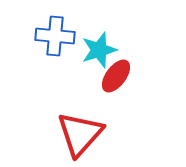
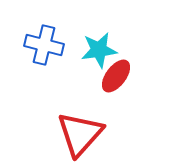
blue cross: moved 11 px left, 9 px down; rotated 9 degrees clockwise
cyan star: rotated 9 degrees clockwise
